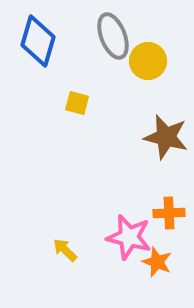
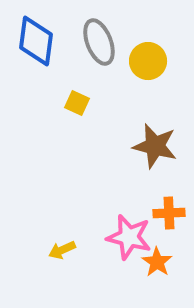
gray ellipse: moved 14 px left, 6 px down
blue diamond: moved 2 px left; rotated 9 degrees counterclockwise
yellow square: rotated 10 degrees clockwise
brown star: moved 11 px left, 9 px down
yellow arrow: moved 3 px left; rotated 68 degrees counterclockwise
orange star: rotated 12 degrees clockwise
